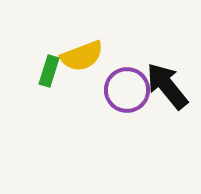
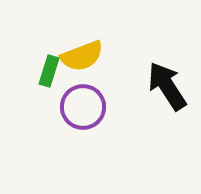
black arrow: rotated 6 degrees clockwise
purple circle: moved 44 px left, 17 px down
